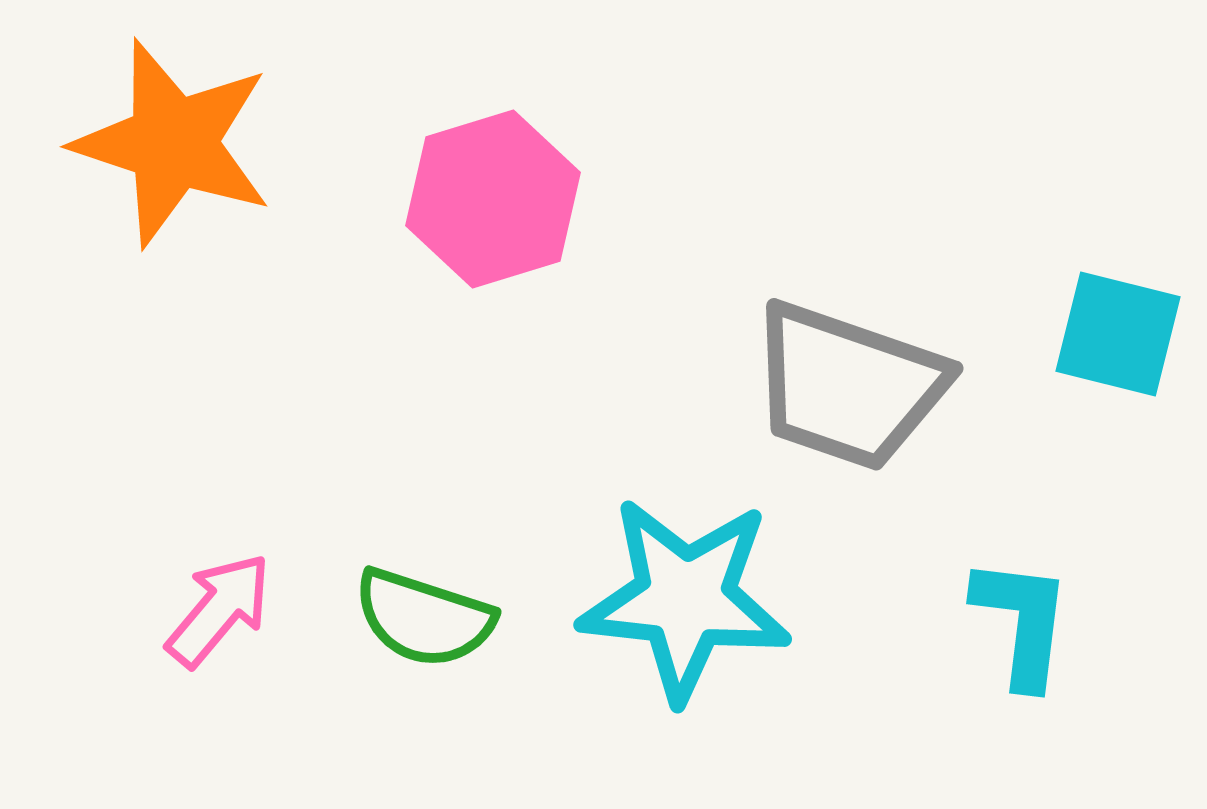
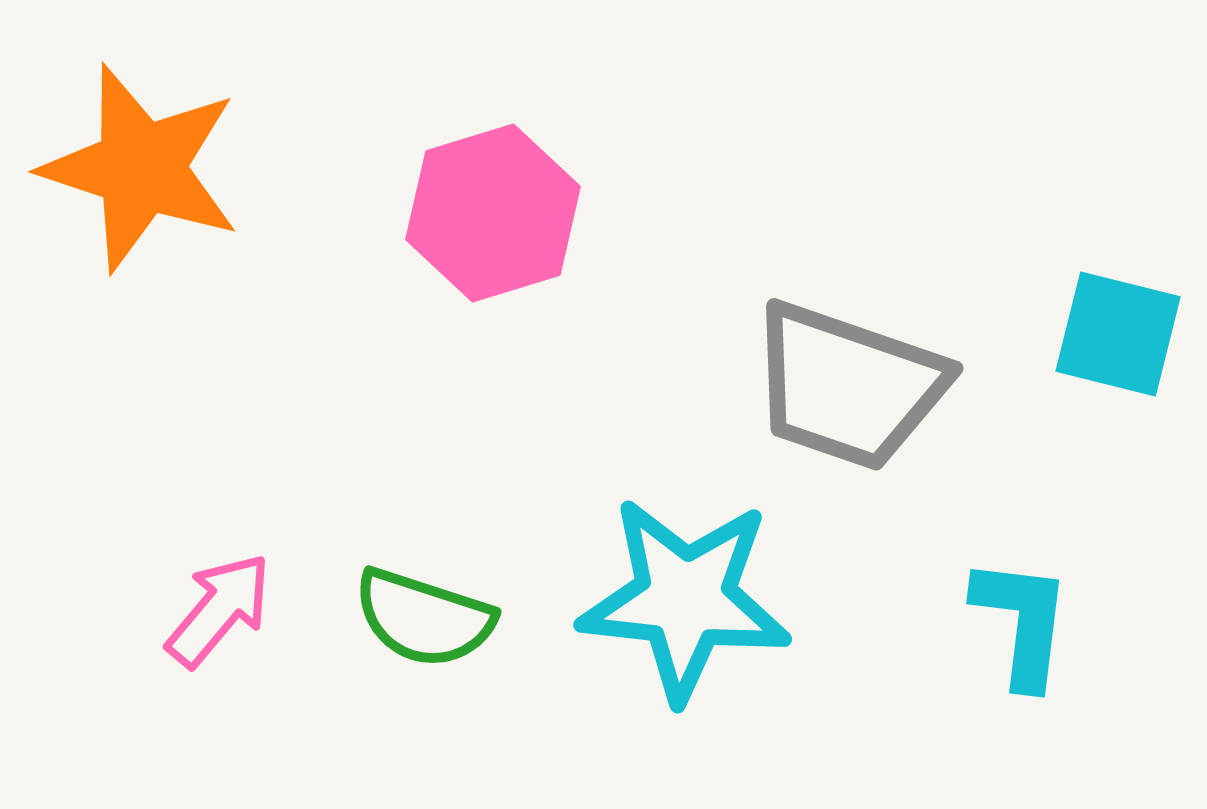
orange star: moved 32 px left, 25 px down
pink hexagon: moved 14 px down
